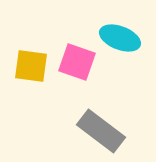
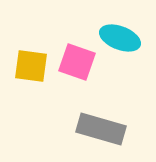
gray rectangle: moved 2 px up; rotated 21 degrees counterclockwise
